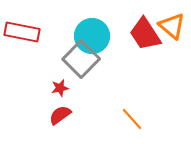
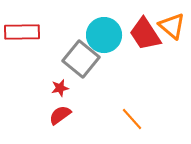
red rectangle: rotated 12 degrees counterclockwise
cyan circle: moved 12 px right, 1 px up
gray square: rotated 6 degrees counterclockwise
